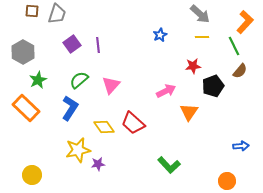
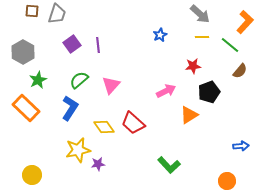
green line: moved 4 px left, 1 px up; rotated 24 degrees counterclockwise
black pentagon: moved 4 px left, 6 px down
orange triangle: moved 3 px down; rotated 24 degrees clockwise
